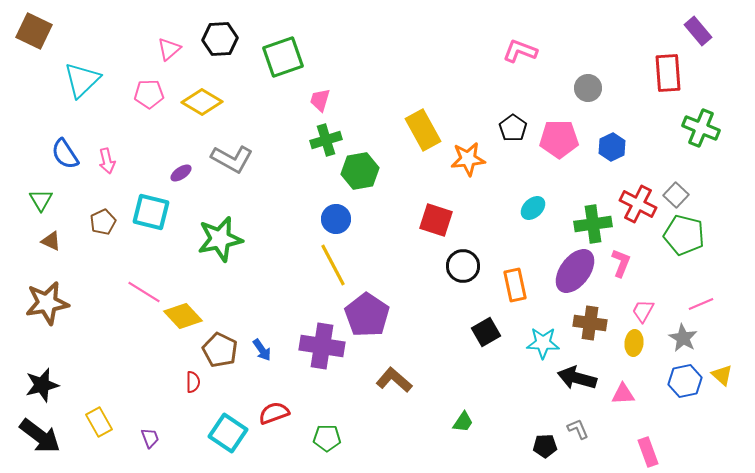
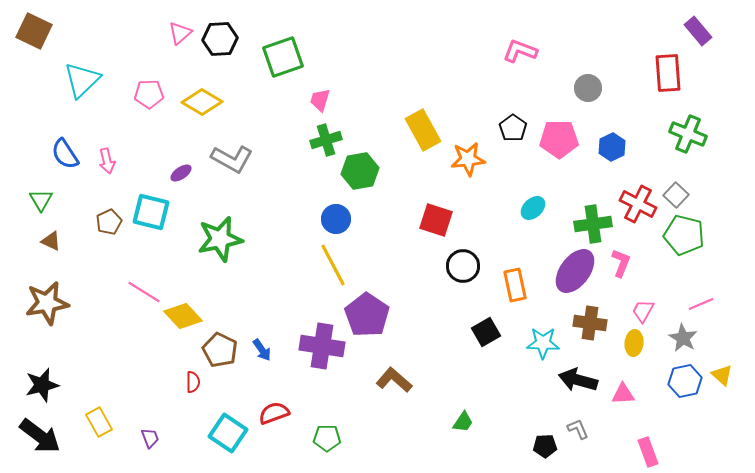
pink triangle at (169, 49): moved 11 px right, 16 px up
green cross at (701, 128): moved 13 px left, 6 px down
brown pentagon at (103, 222): moved 6 px right
black arrow at (577, 378): moved 1 px right, 2 px down
